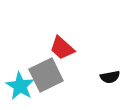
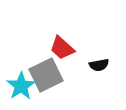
black semicircle: moved 11 px left, 12 px up
cyan star: moved 1 px right; rotated 8 degrees clockwise
